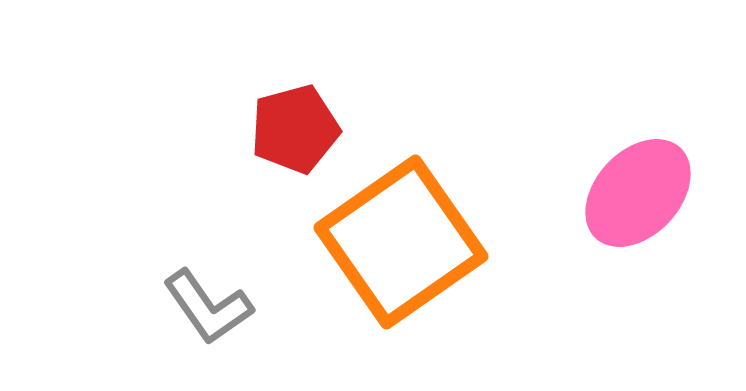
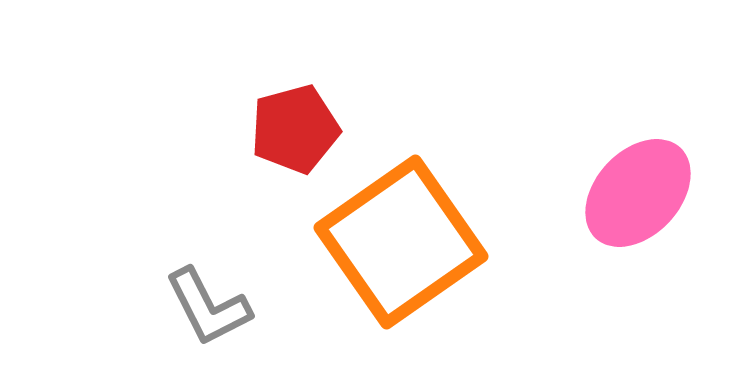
gray L-shape: rotated 8 degrees clockwise
